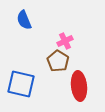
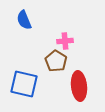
pink cross: rotated 21 degrees clockwise
brown pentagon: moved 2 px left
blue square: moved 3 px right
